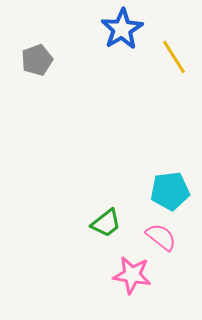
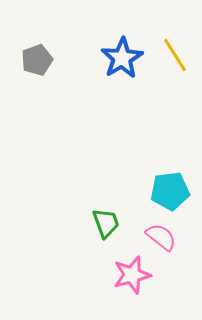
blue star: moved 29 px down
yellow line: moved 1 px right, 2 px up
green trapezoid: rotated 72 degrees counterclockwise
pink star: rotated 24 degrees counterclockwise
